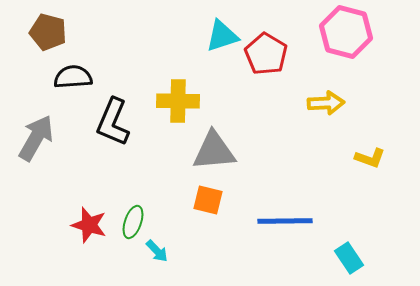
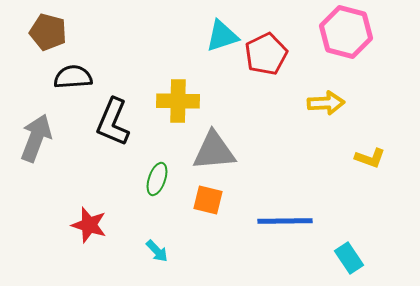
red pentagon: rotated 15 degrees clockwise
gray arrow: rotated 9 degrees counterclockwise
green ellipse: moved 24 px right, 43 px up
